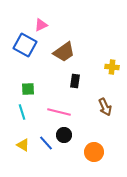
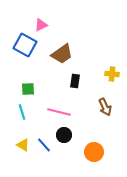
brown trapezoid: moved 2 px left, 2 px down
yellow cross: moved 7 px down
blue line: moved 2 px left, 2 px down
